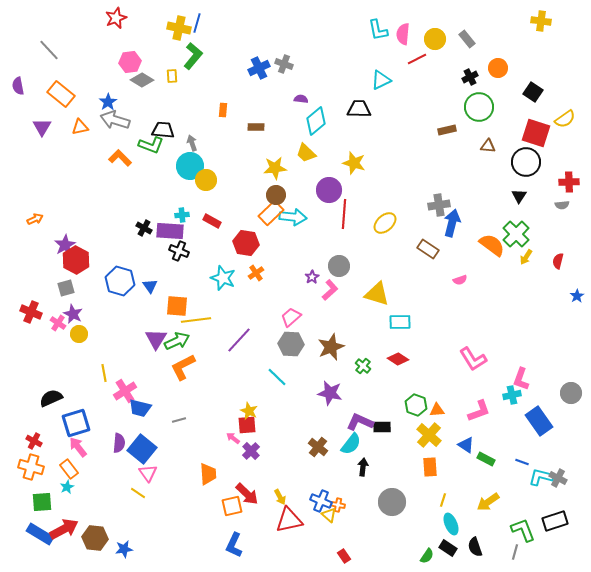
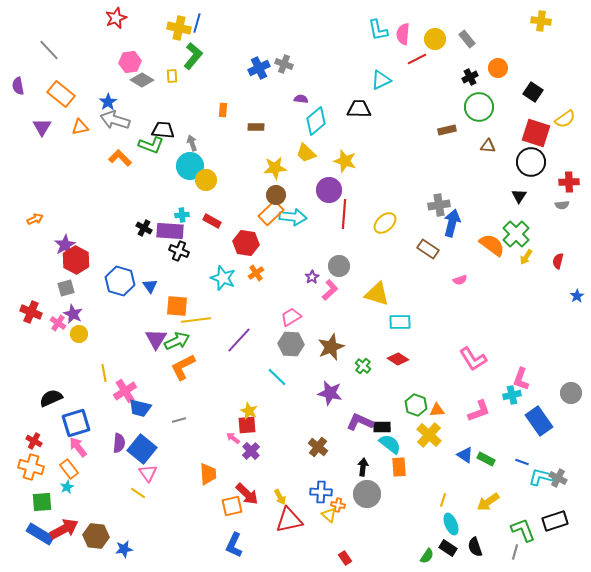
black circle at (526, 162): moved 5 px right
yellow star at (354, 163): moved 9 px left, 2 px up
pink trapezoid at (291, 317): rotated 10 degrees clockwise
cyan semicircle at (351, 444): moved 39 px right; rotated 90 degrees counterclockwise
blue triangle at (466, 445): moved 1 px left, 10 px down
orange rectangle at (430, 467): moved 31 px left
blue cross at (321, 501): moved 9 px up; rotated 20 degrees counterclockwise
gray circle at (392, 502): moved 25 px left, 8 px up
brown hexagon at (95, 538): moved 1 px right, 2 px up
red rectangle at (344, 556): moved 1 px right, 2 px down
